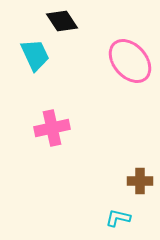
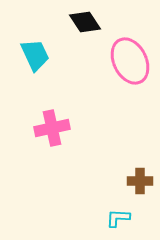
black diamond: moved 23 px right, 1 px down
pink ellipse: rotated 15 degrees clockwise
cyan L-shape: rotated 10 degrees counterclockwise
